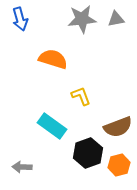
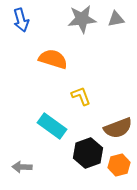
blue arrow: moved 1 px right, 1 px down
brown semicircle: moved 1 px down
